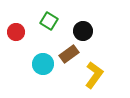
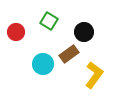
black circle: moved 1 px right, 1 px down
